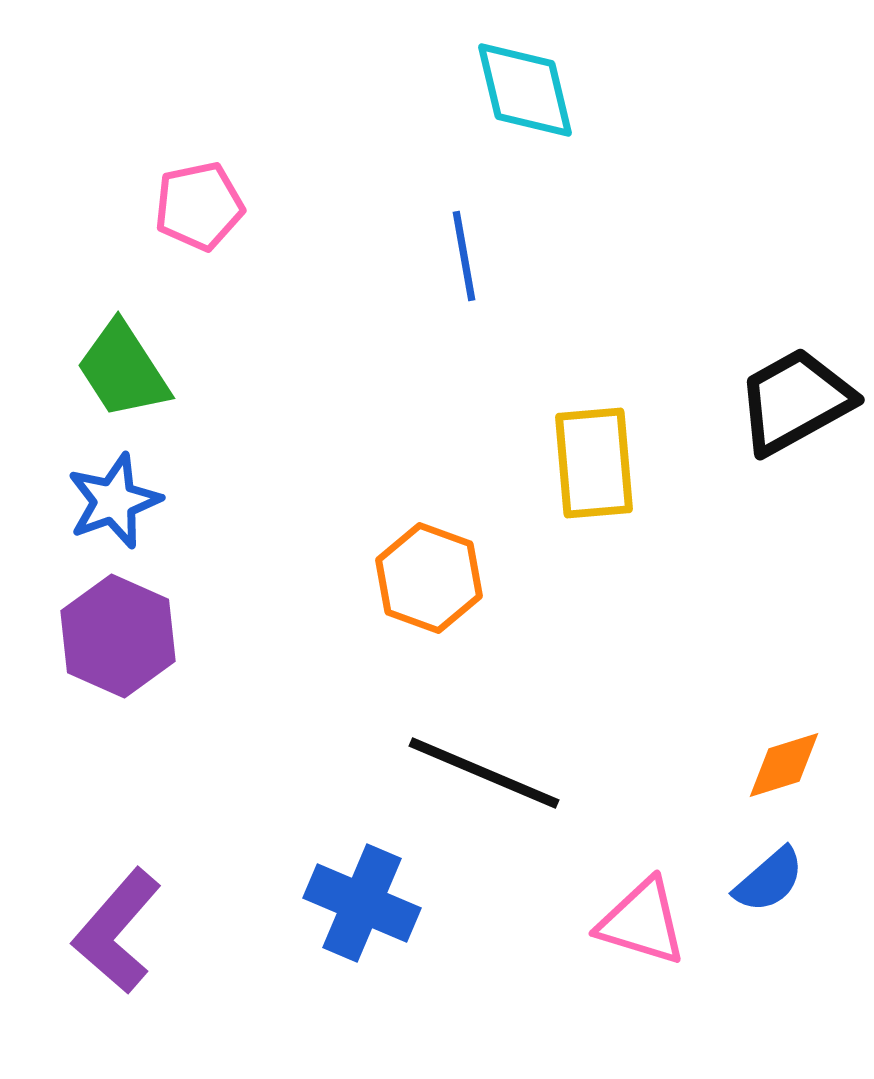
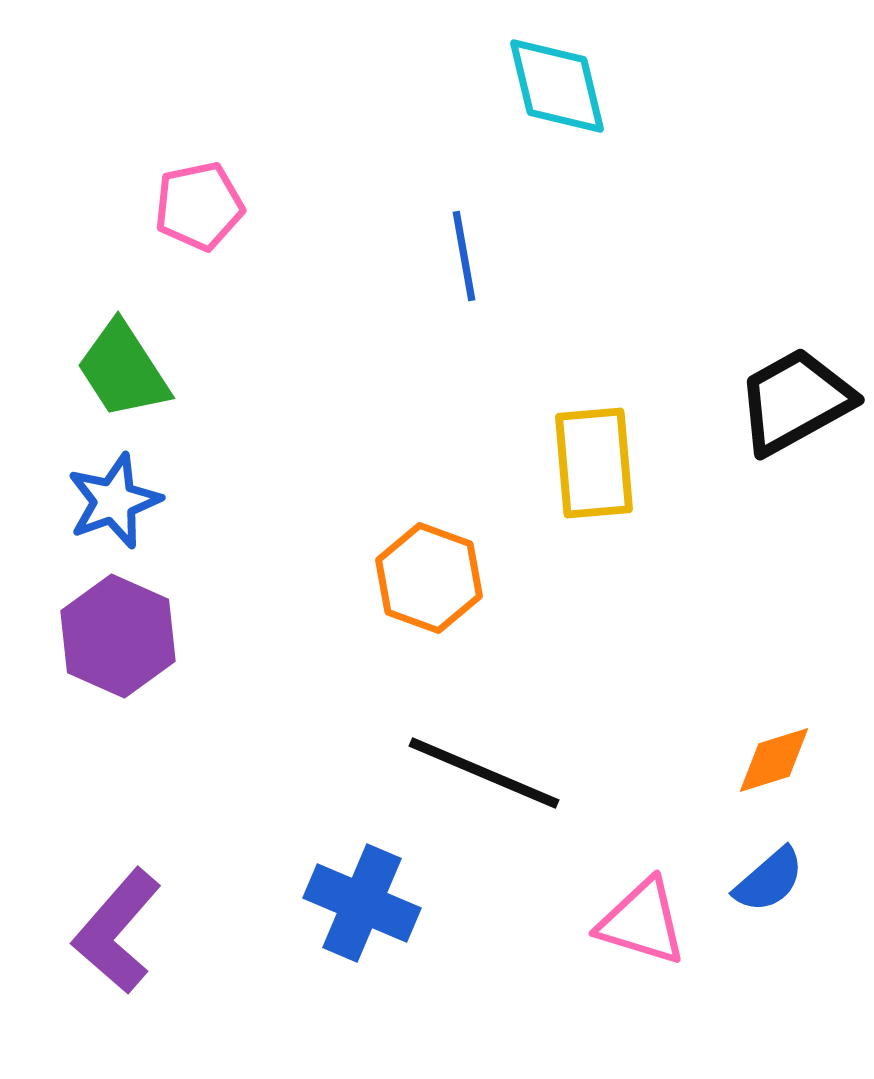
cyan diamond: moved 32 px right, 4 px up
orange diamond: moved 10 px left, 5 px up
